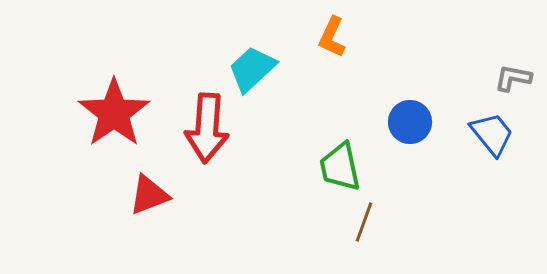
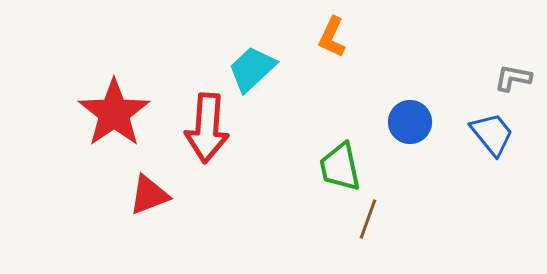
brown line: moved 4 px right, 3 px up
